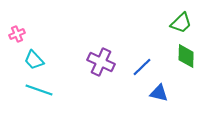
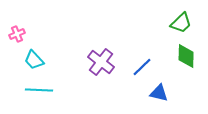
purple cross: rotated 12 degrees clockwise
cyan line: rotated 16 degrees counterclockwise
